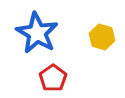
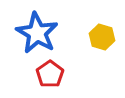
red pentagon: moved 3 px left, 4 px up
